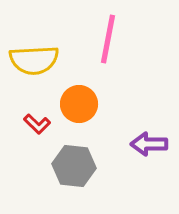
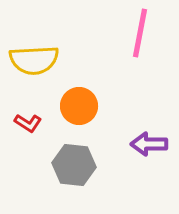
pink line: moved 32 px right, 6 px up
orange circle: moved 2 px down
red L-shape: moved 9 px left, 1 px up; rotated 12 degrees counterclockwise
gray hexagon: moved 1 px up
